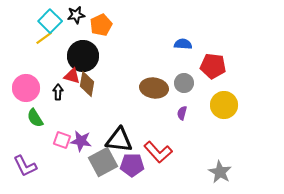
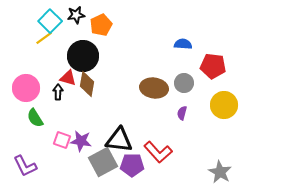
red triangle: moved 4 px left, 2 px down
